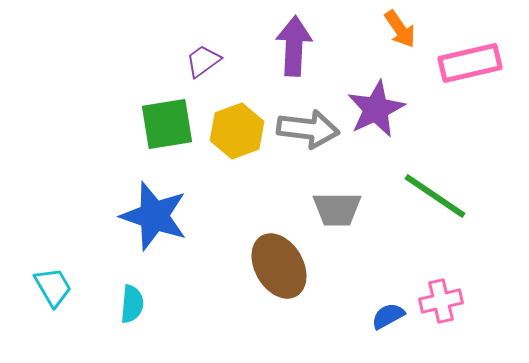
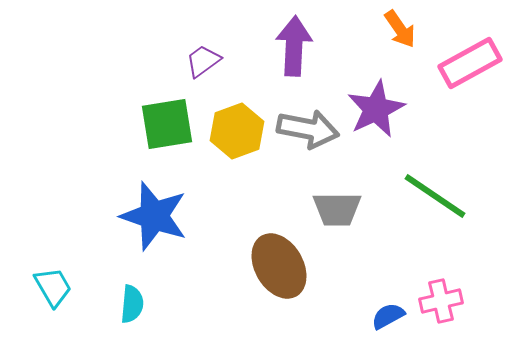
pink rectangle: rotated 16 degrees counterclockwise
gray arrow: rotated 4 degrees clockwise
